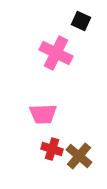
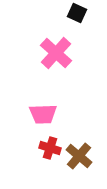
black square: moved 4 px left, 8 px up
pink cross: rotated 16 degrees clockwise
red cross: moved 2 px left, 1 px up
